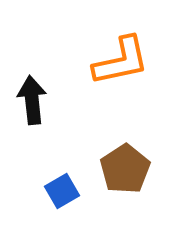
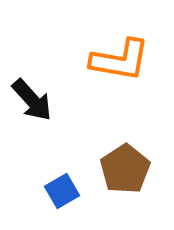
orange L-shape: moved 1 px left, 1 px up; rotated 22 degrees clockwise
black arrow: rotated 144 degrees clockwise
